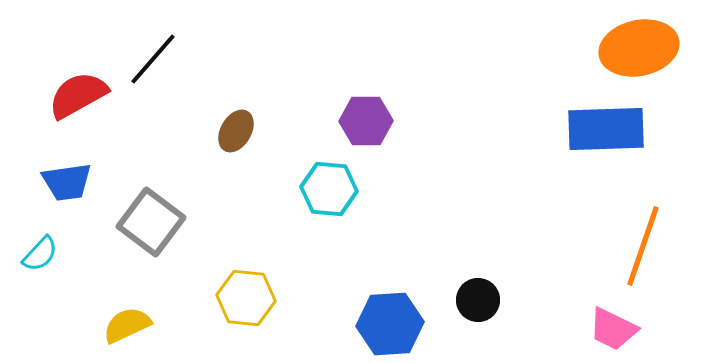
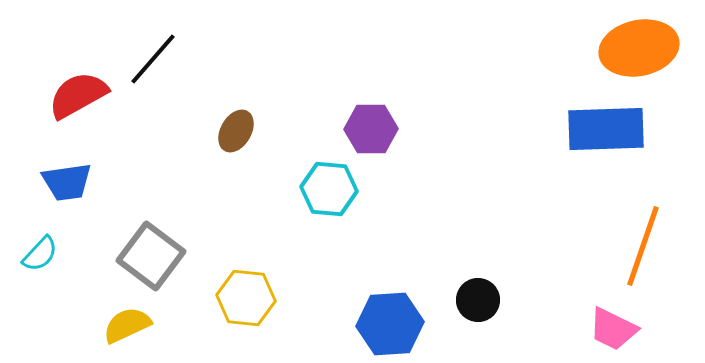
purple hexagon: moved 5 px right, 8 px down
gray square: moved 34 px down
